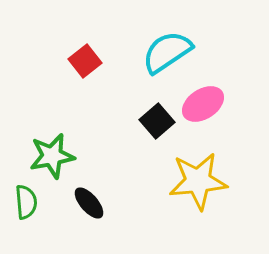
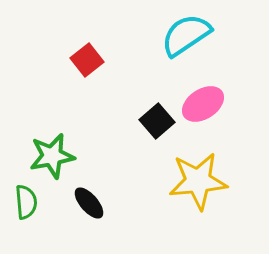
cyan semicircle: moved 19 px right, 17 px up
red square: moved 2 px right, 1 px up
